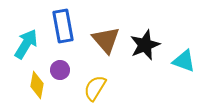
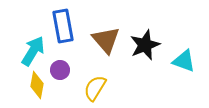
cyan arrow: moved 7 px right, 7 px down
